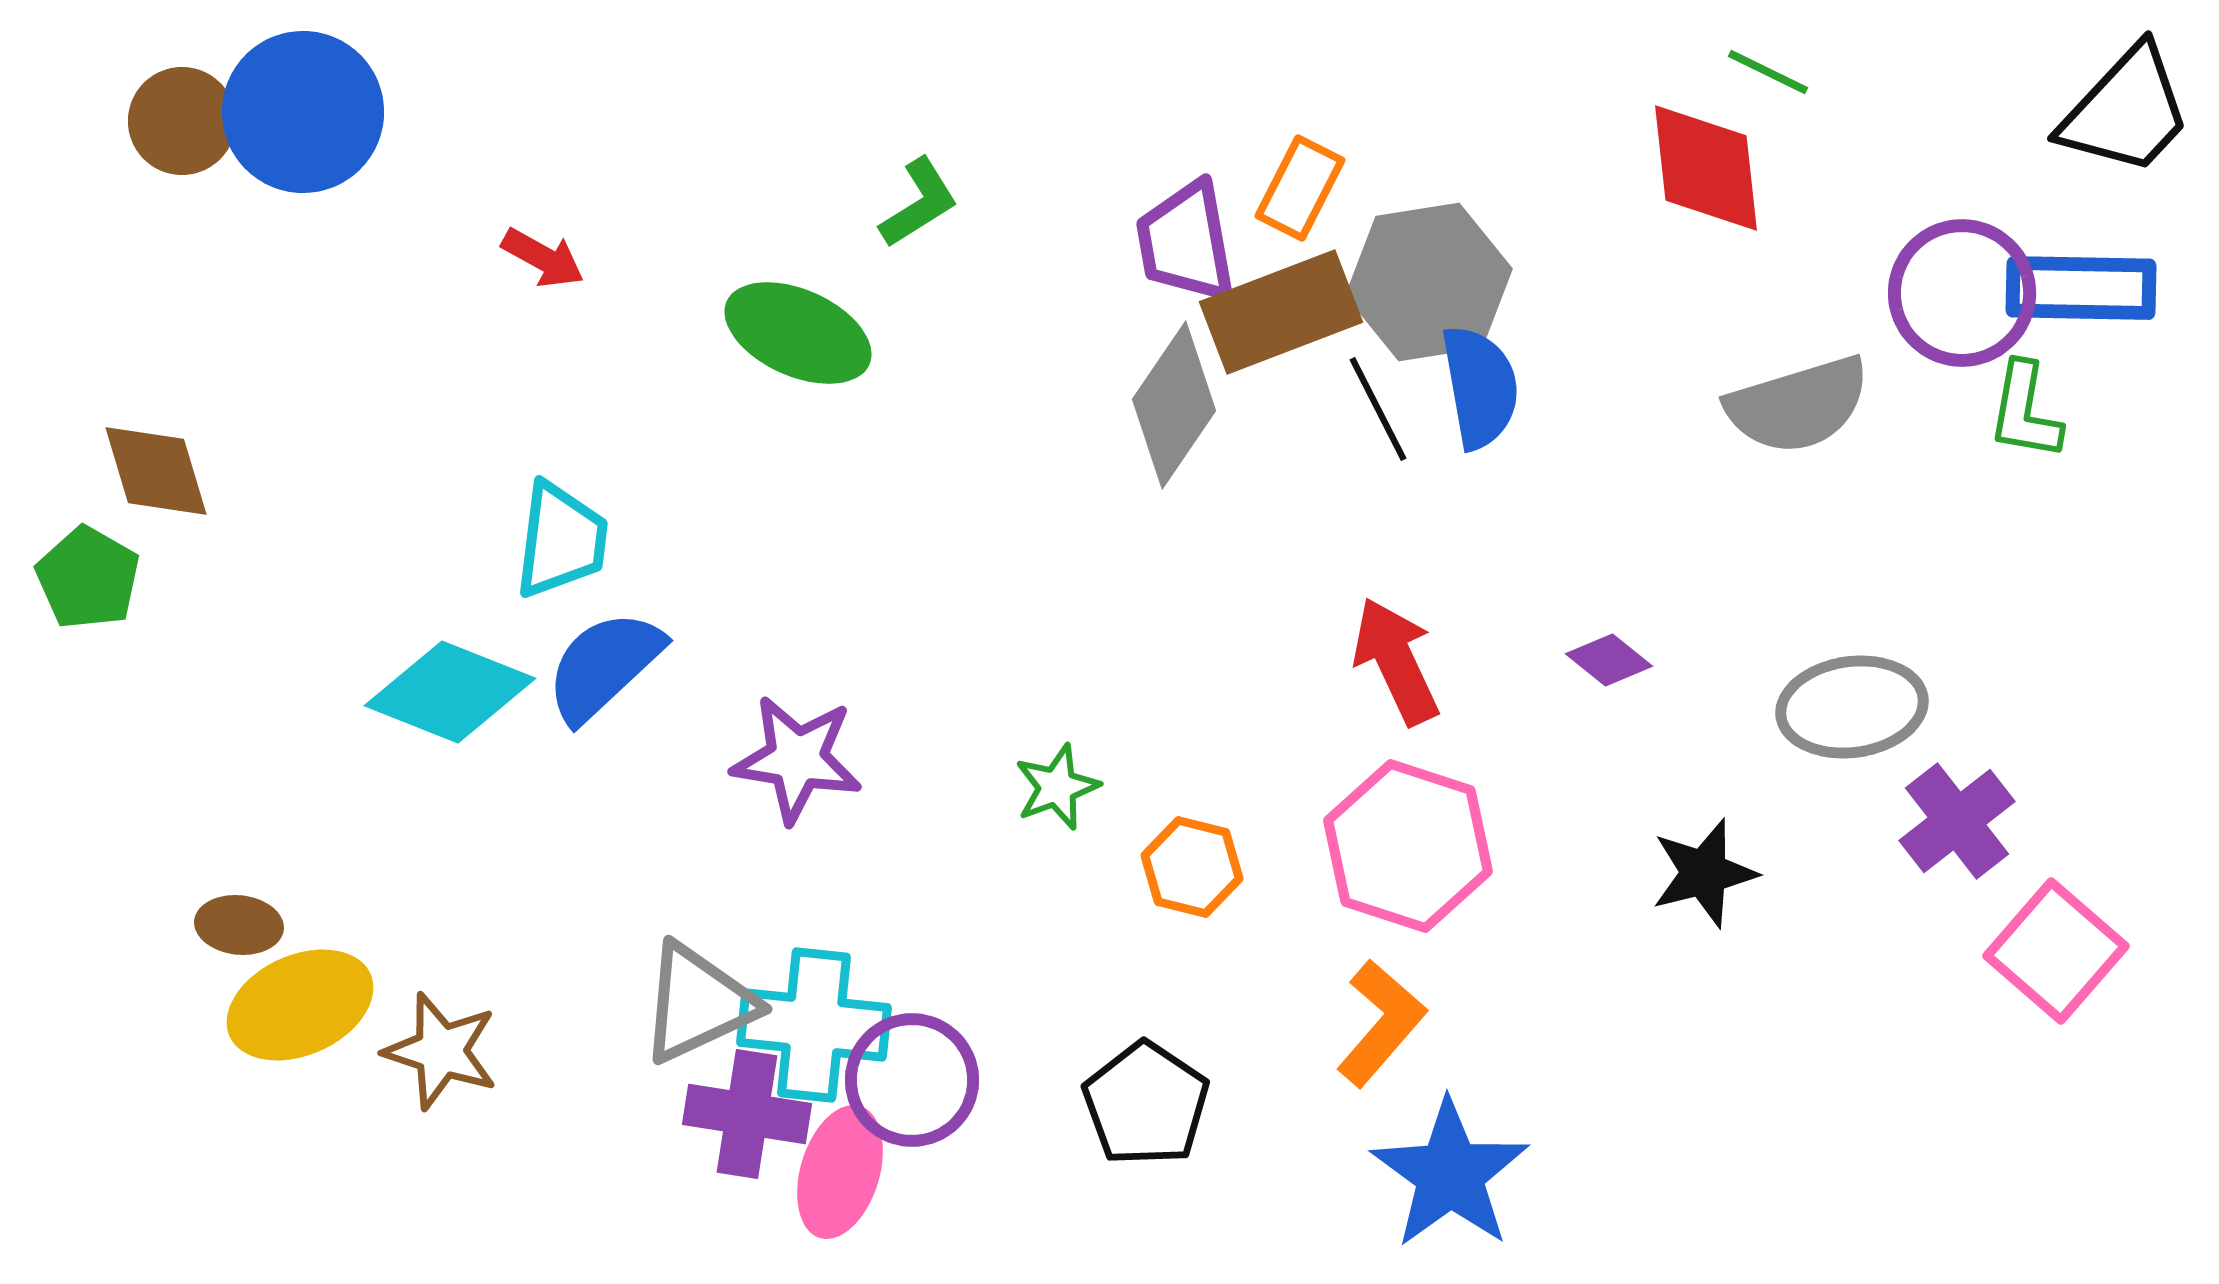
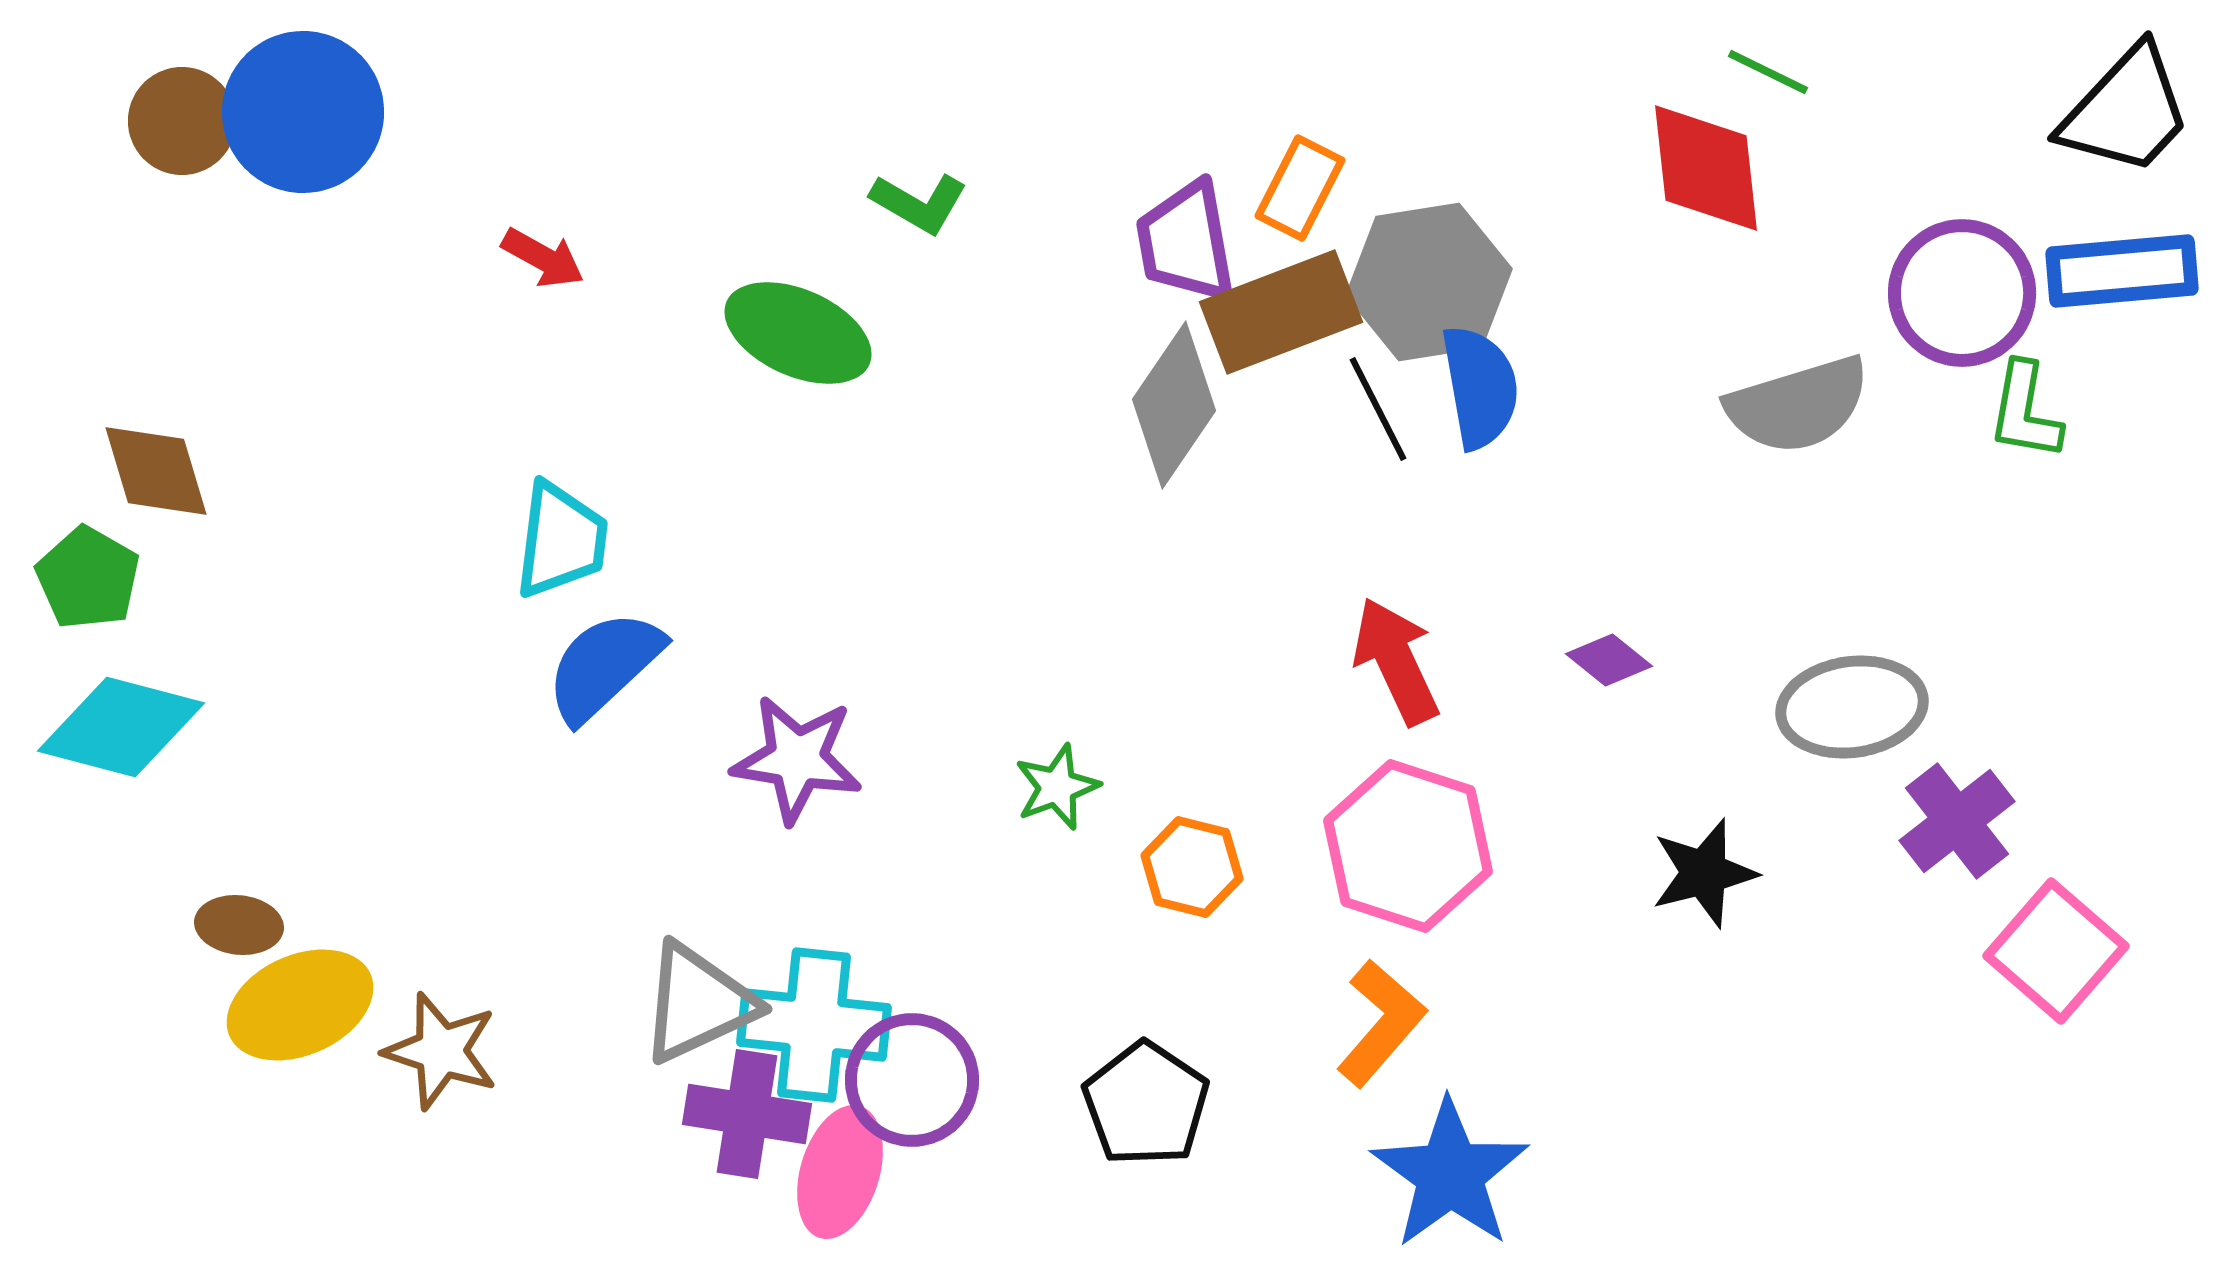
green L-shape at (919, 203): rotated 62 degrees clockwise
blue rectangle at (2081, 288): moved 41 px right, 17 px up; rotated 6 degrees counterclockwise
cyan diamond at (450, 692): moved 329 px left, 35 px down; rotated 7 degrees counterclockwise
